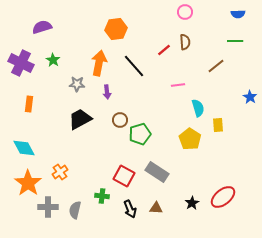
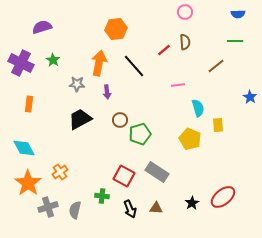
yellow pentagon: rotated 10 degrees counterclockwise
gray cross: rotated 18 degrees counterclockwise
